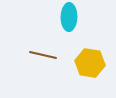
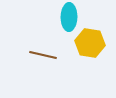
yellow hexagon: moved 20 px up
